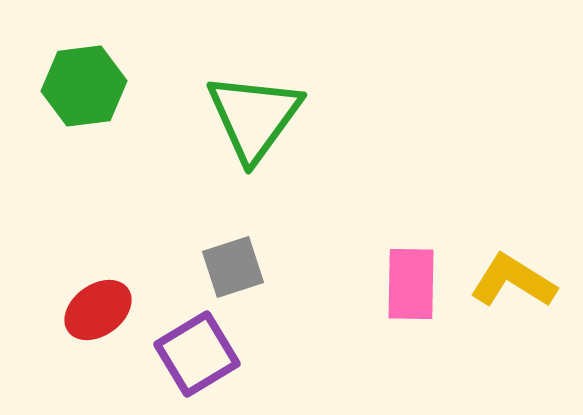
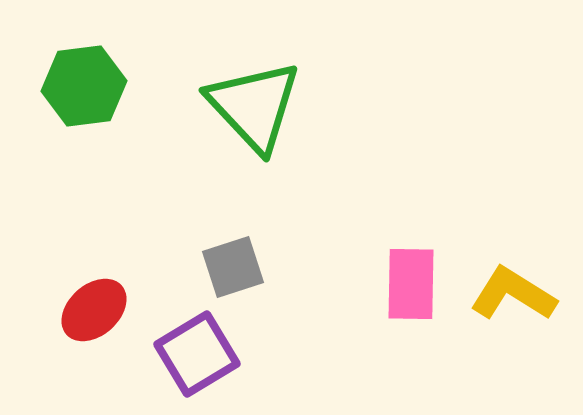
green triangle: moved 11 px up; rotated 19 degrees counterclockwise
yellow L-shape: moved 13 px down
red ellipse: moved 4 px left; rotated 6 degrees counterclockwise
